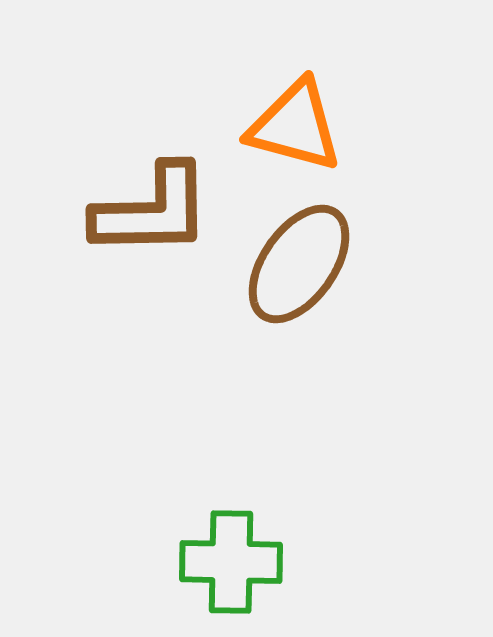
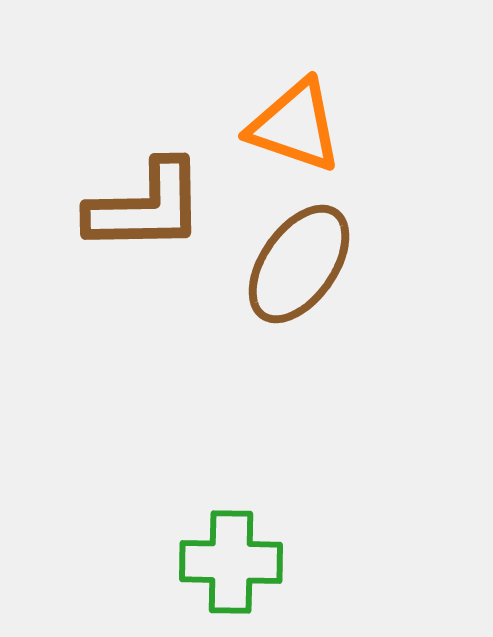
orange triangle: rotated 4 degrees clockwise
brown L-shape: moved 6 px left, 4 px up
